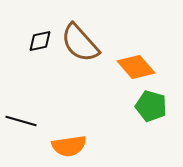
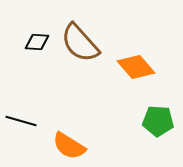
black diamond: moved 3 px left, 1 px down; rotated 15 degrees clockwise
green pentagon: moved 7 px right, 15 px down; rotated 12 degrees counterclockwise
orange semicircle: rotated 40 degrees clockwise
